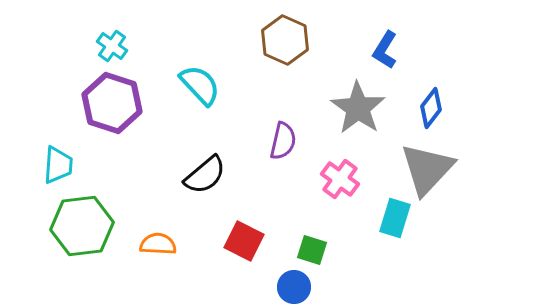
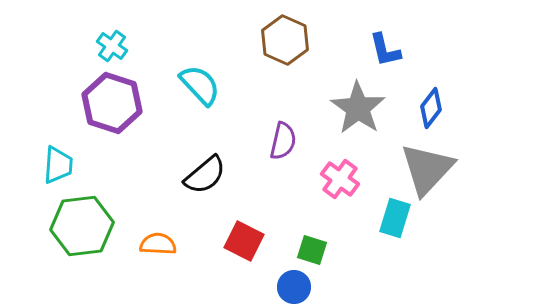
blue L-shape: rotated 45 degrees counterclockwise
